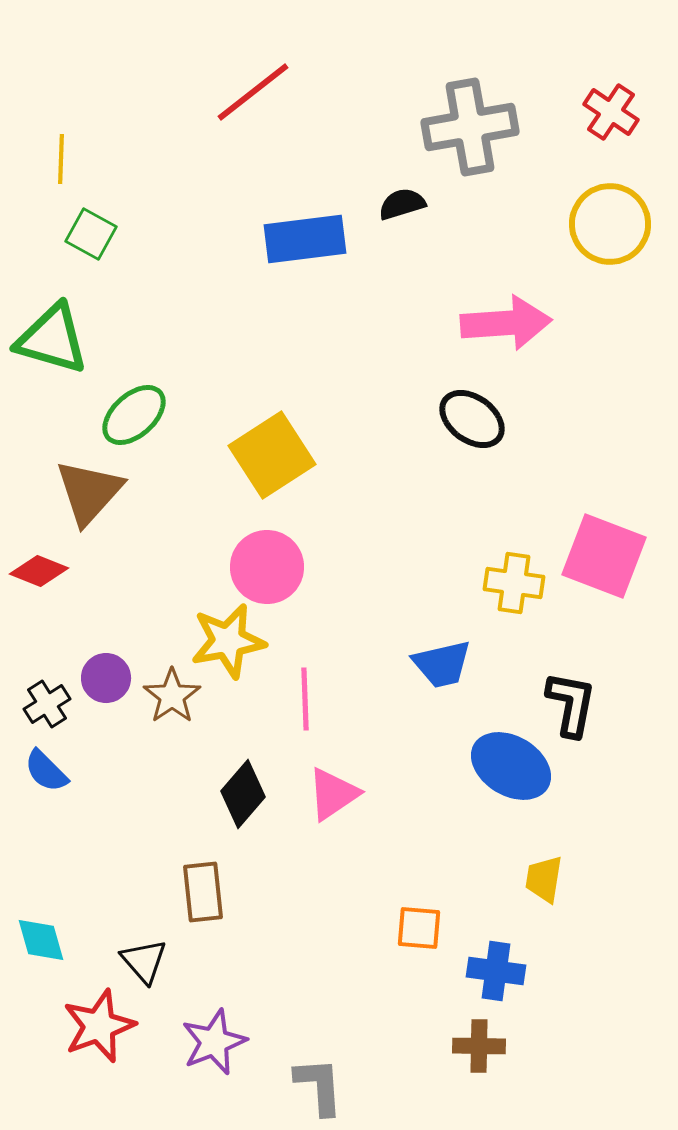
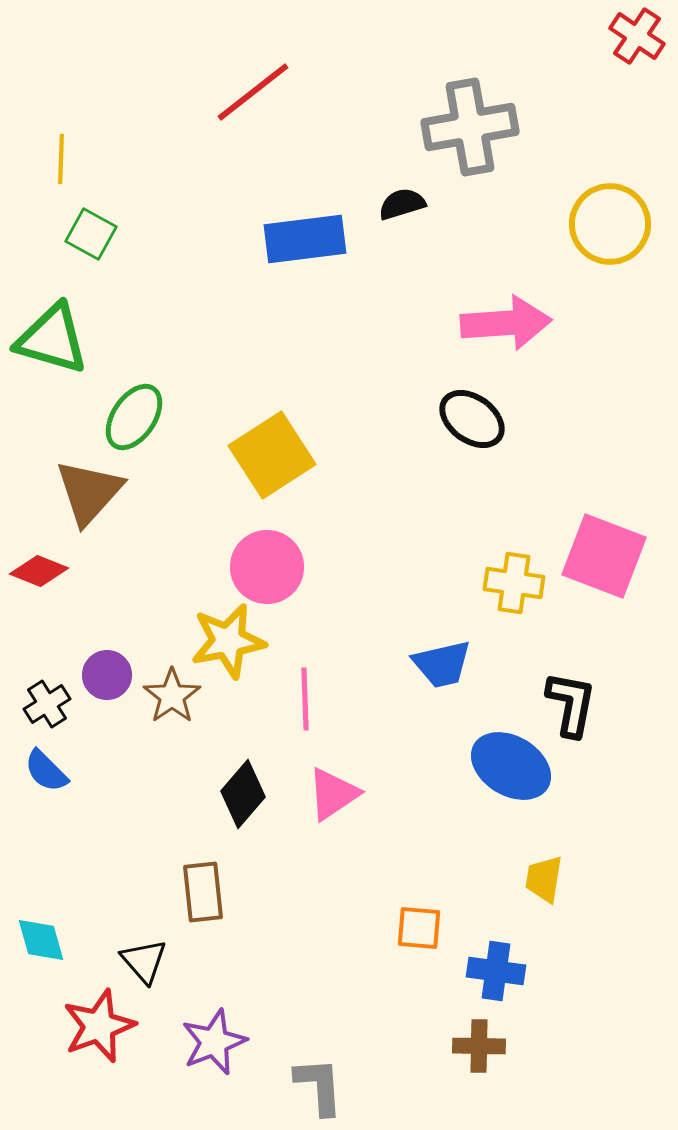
red cross: moved 26 px right, 76 px up
green ellipse: moved 2 px down; rotated 14 degrees counterclockwise
purple circle: moved 1 px right, 3 px up
